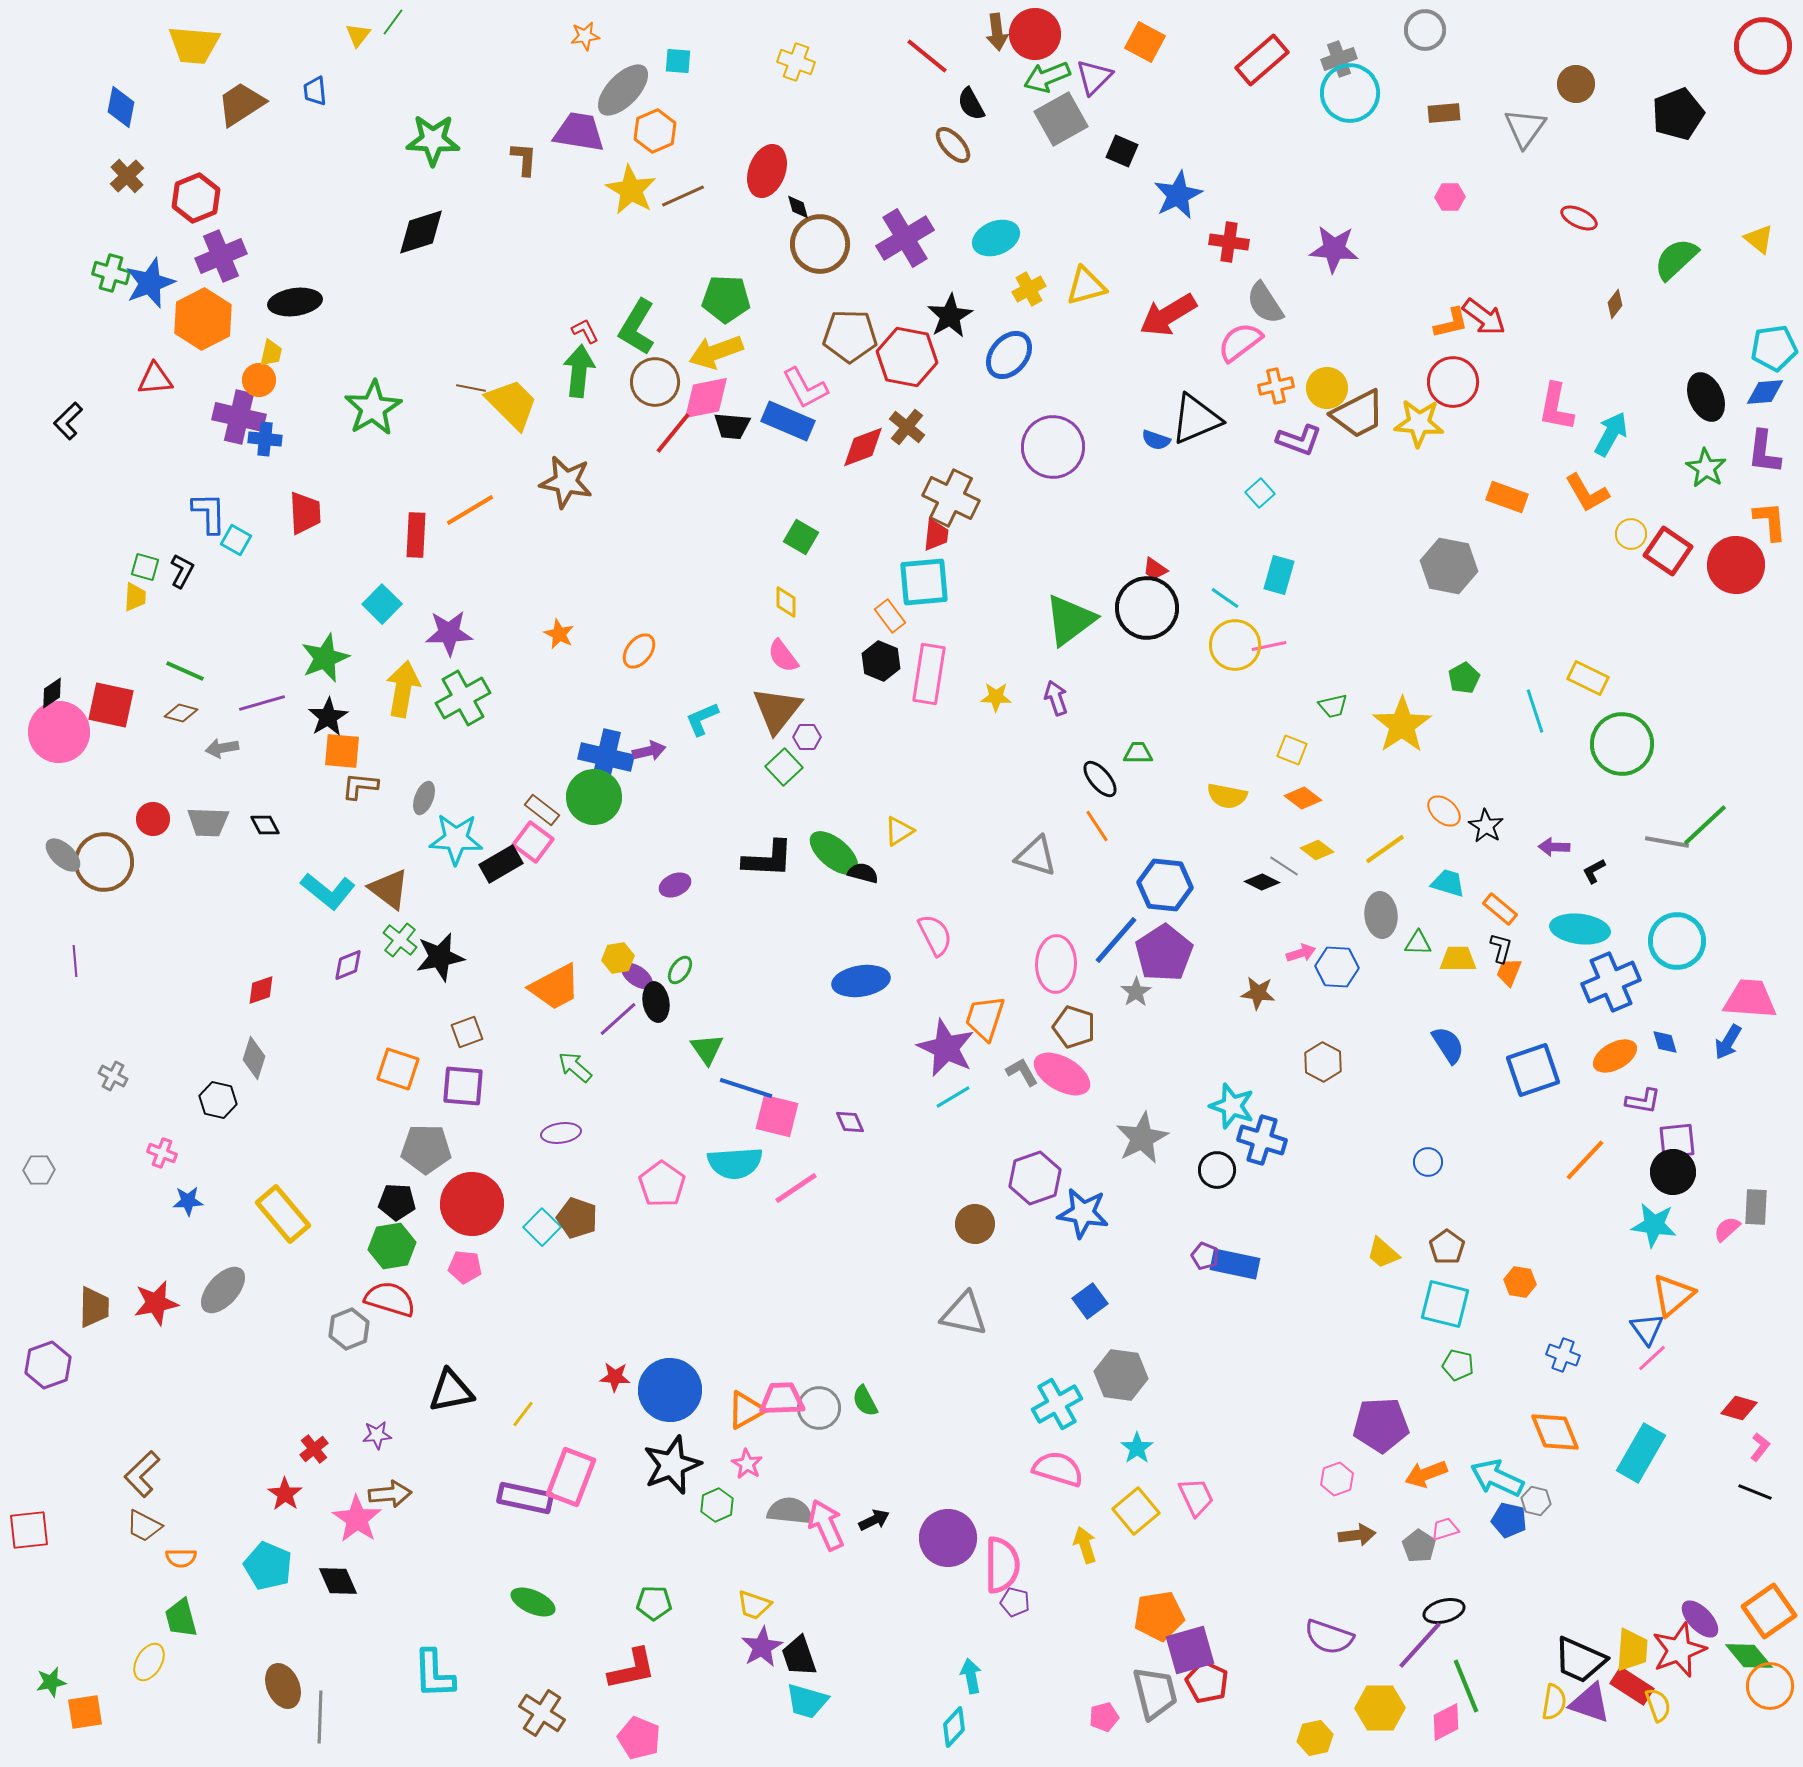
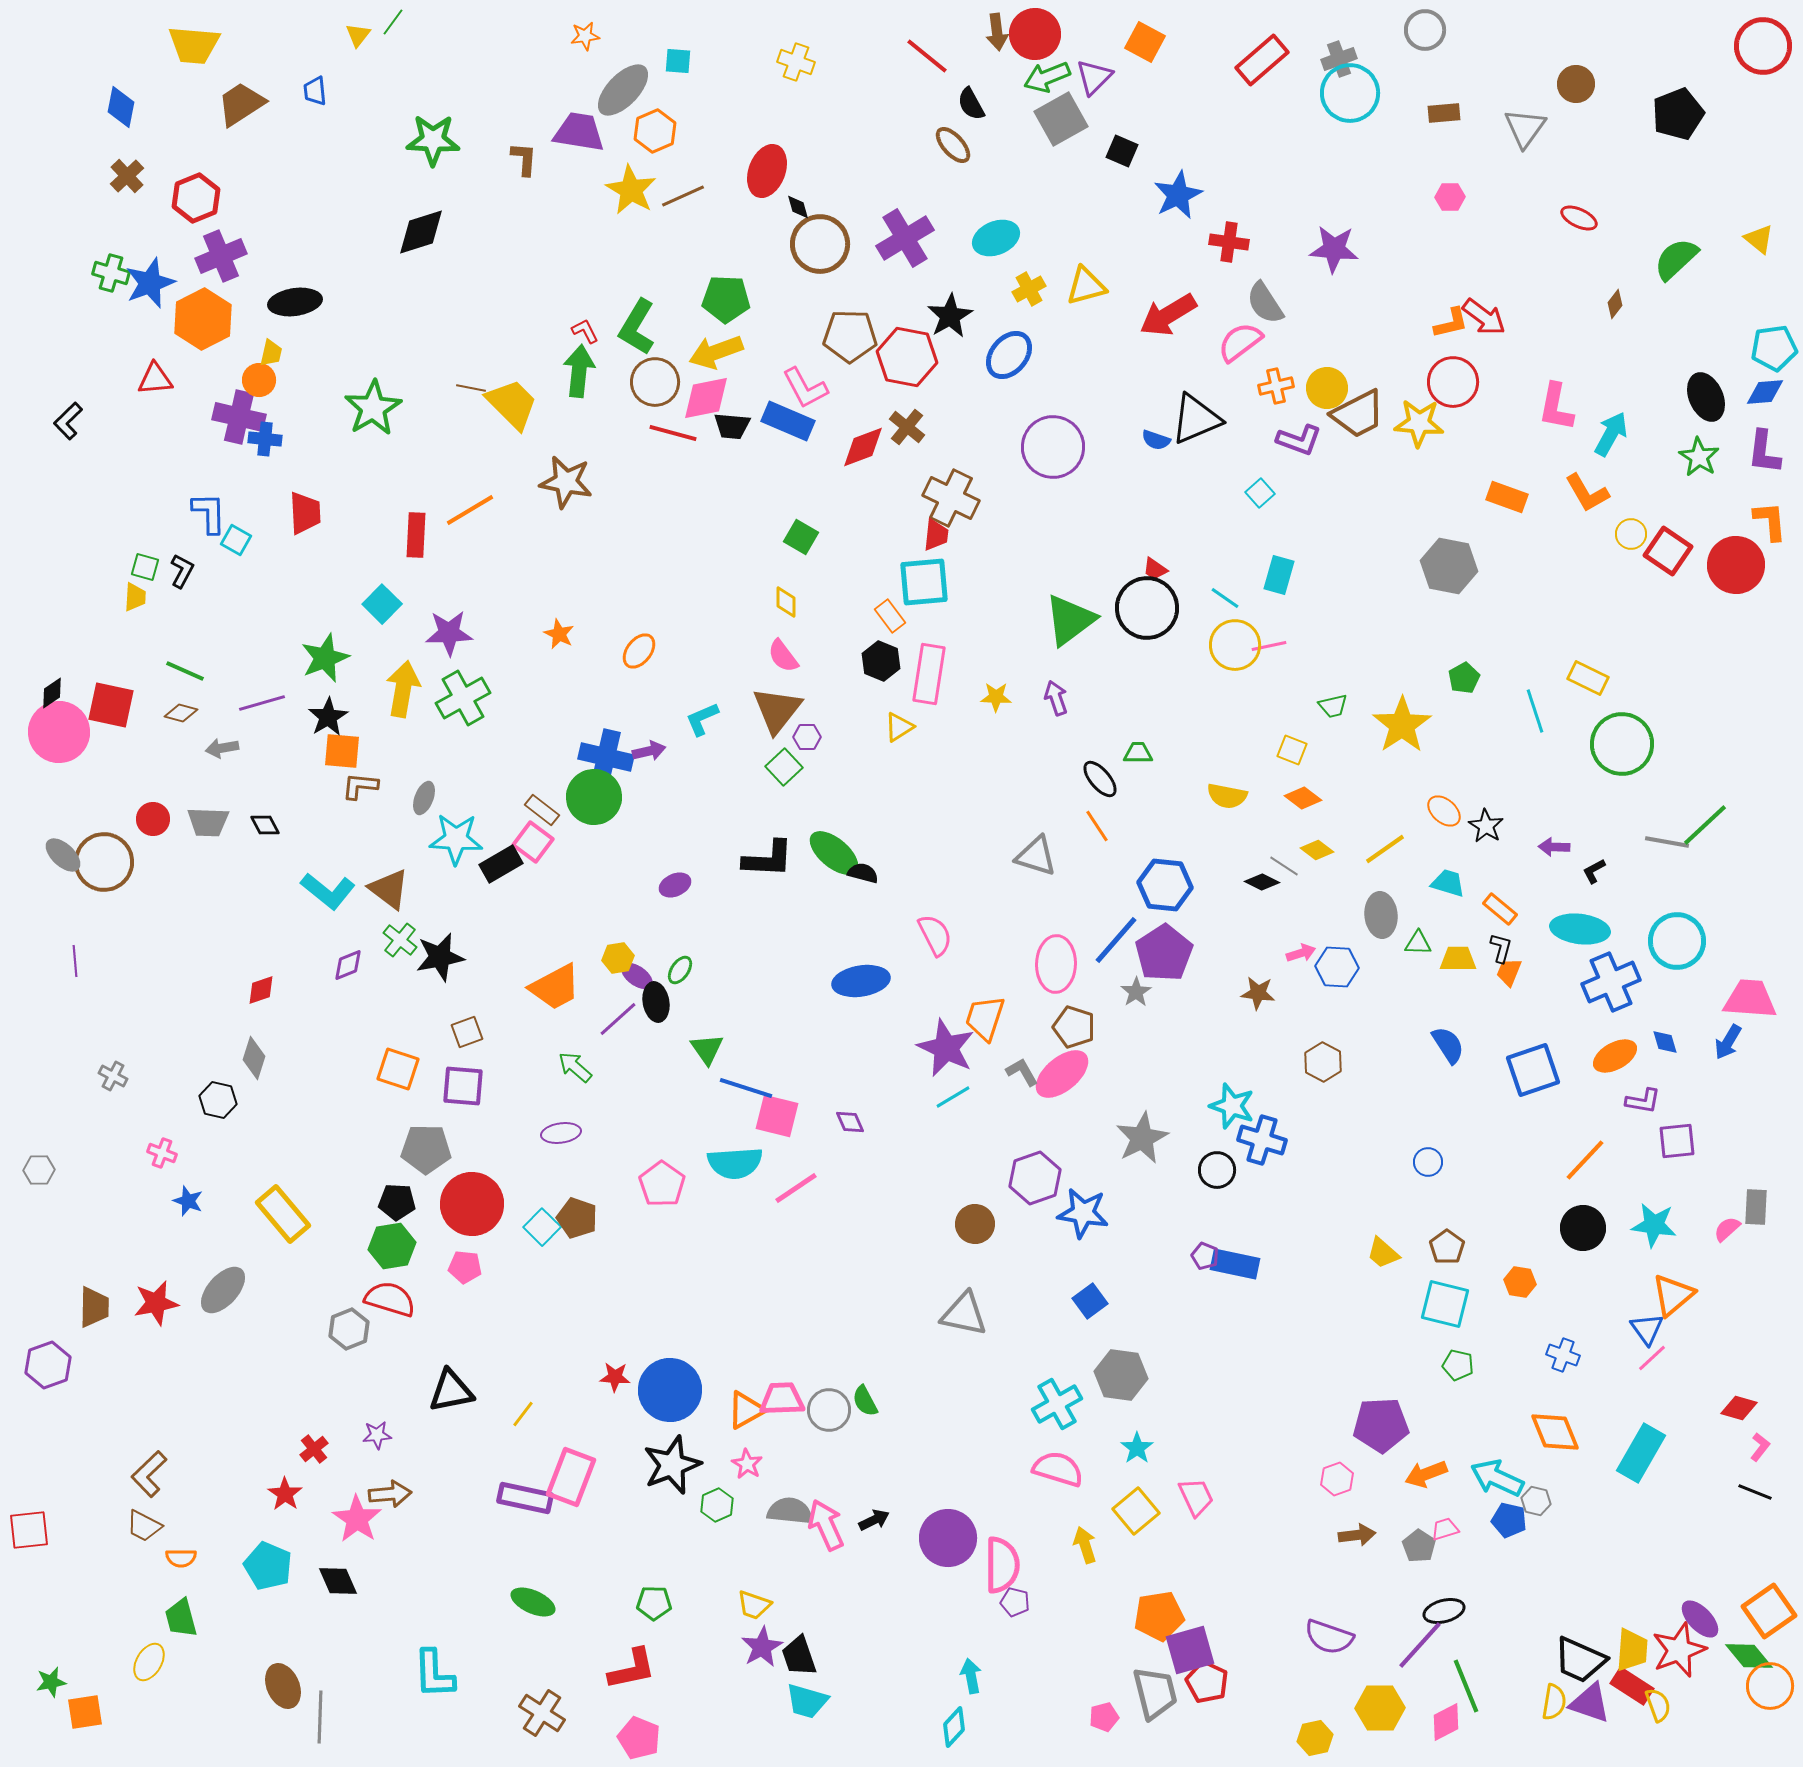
red line at (673, 433): rotated 66 degrees clockwise
green star at (1706, 468): moved 7 px left, 11 px up
yellow triangle at (899, 831): moved 104 px up
pink ellipse at (1062, 1074): rotated 70 degrees counterclockwise
black circle at (1673, 1172): moved 90 px left, 56 px down
blue star at (188, 1201): rotated 24 degrees clockwise
gray circle at (819, 1408): moved 10 px right, 2 px down
brown L-shape at (142, 1474): moved 7 px right
